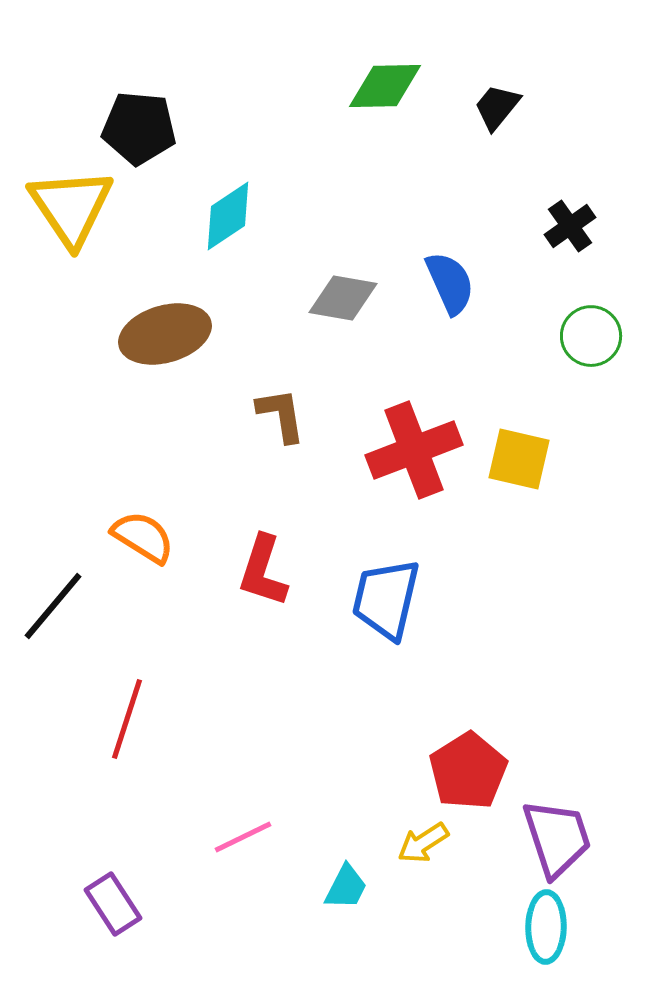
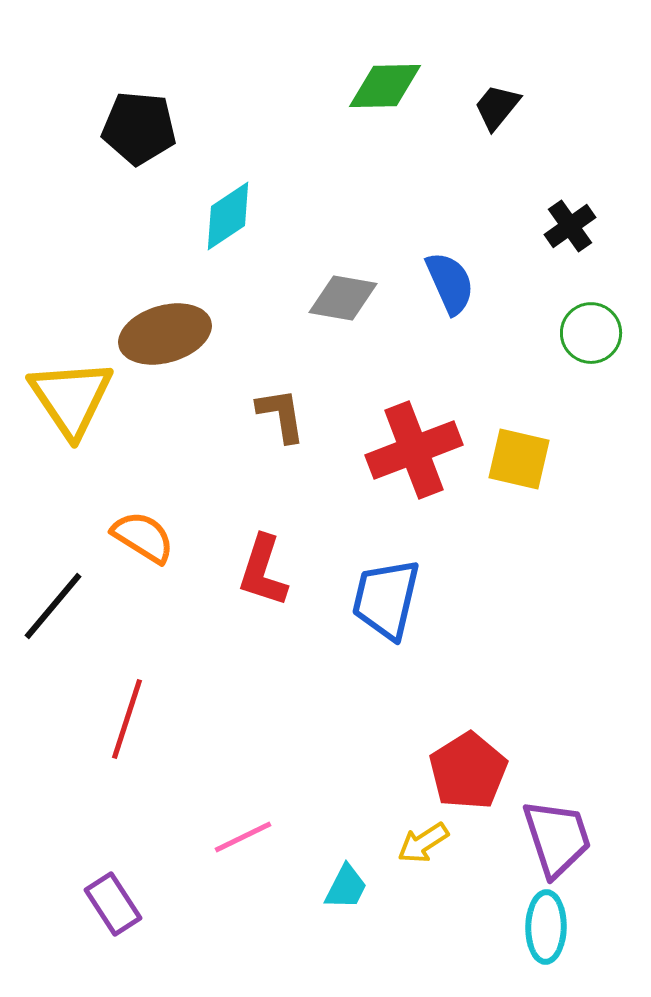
yellow triangle: moved 191 px down
green circle: moved 3 px up
